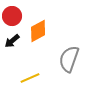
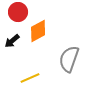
red circle: moved 6 px right, 4 px up
